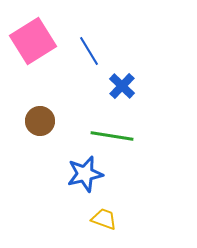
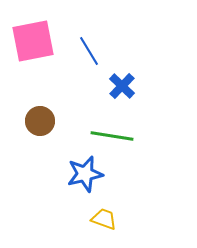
pink square: rotated 21 degrees clockwise
